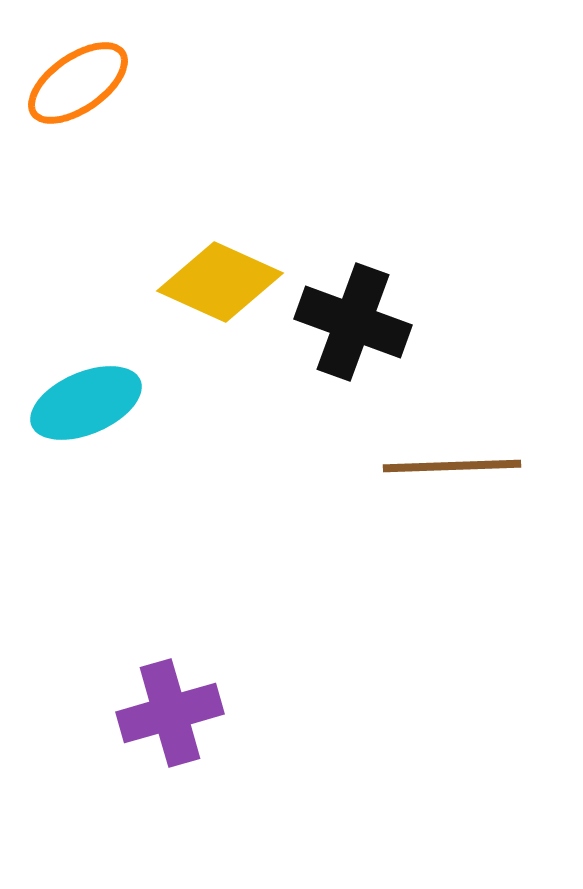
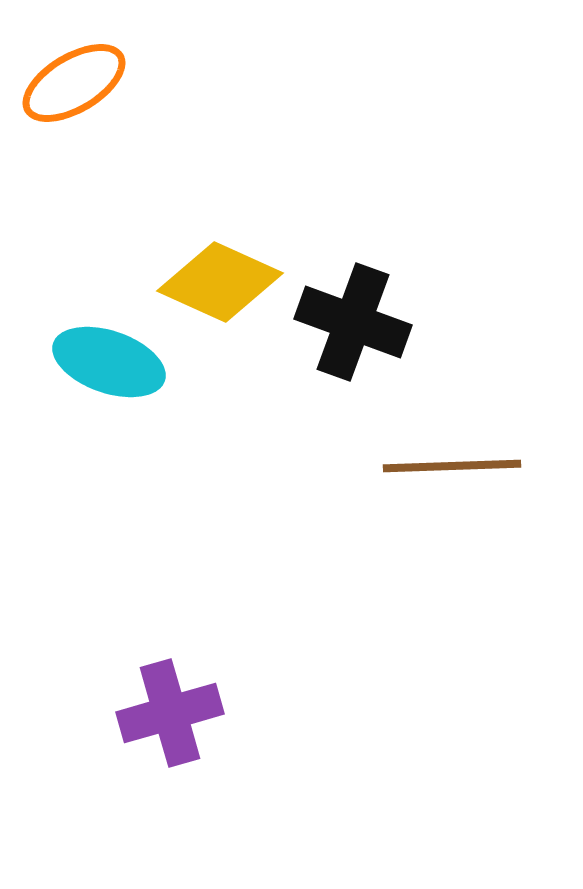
orange ellipse: moved 4 px left; rotated 4 degrees clockwise
cyan ellipse: moved 23 px right, 41 px up; rotated 42 degrees clockwise
